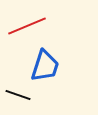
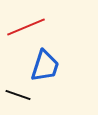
red line: moved 1 px left, 1 px down
